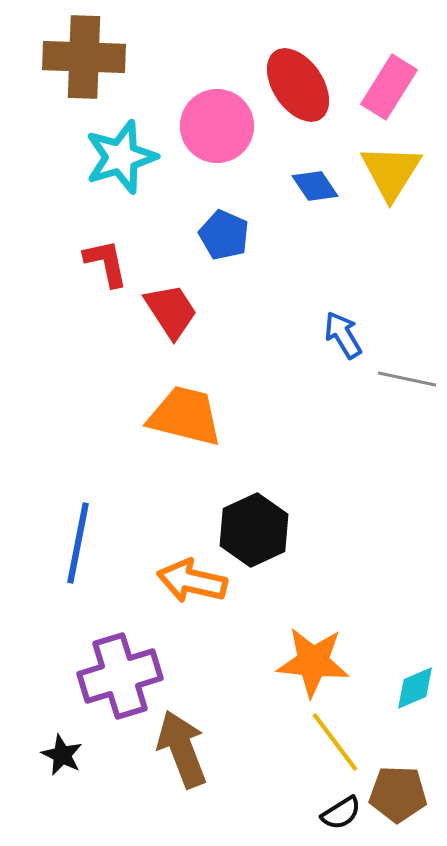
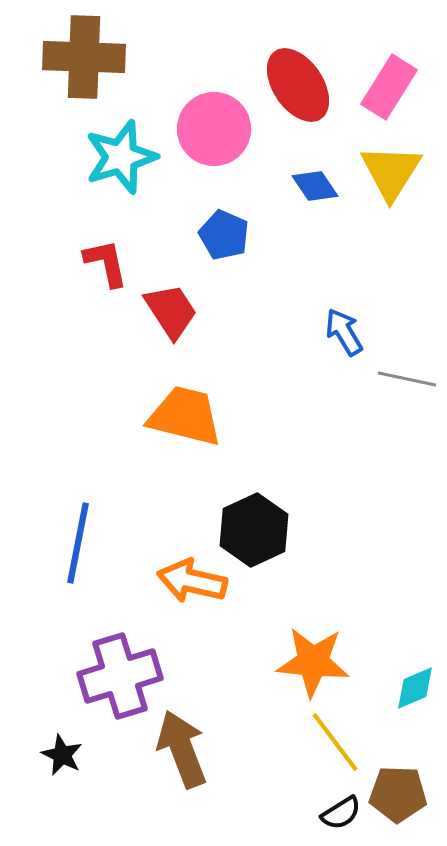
pink circle: moved 3 px left, 3 px down
blue arrow: moved 1 px right, 3 px up
